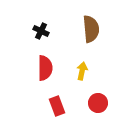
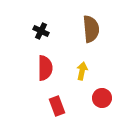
red circle: moved 4 px right, 5 px up
